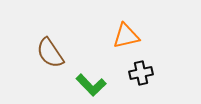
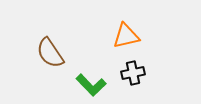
black cross: moved 8 px left
